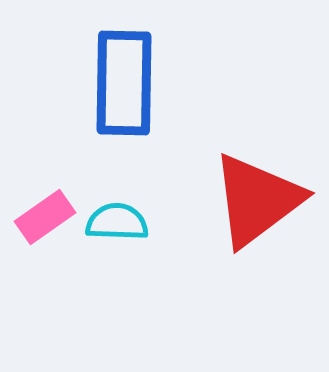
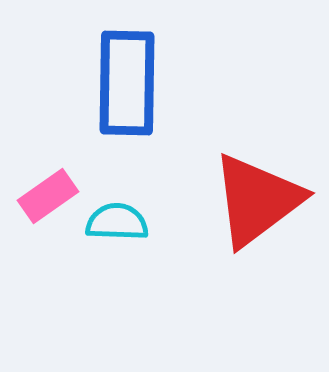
blue rectangle: moved 3 px right
pink rectangle: moved 3 px right, 21 px up
